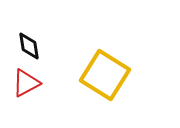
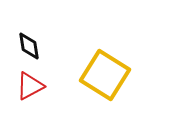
red triangle: moved 4 px right, 3 px down
